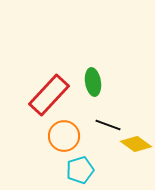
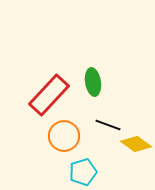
cyan pentagon: moved 3 px right, 2 px down
